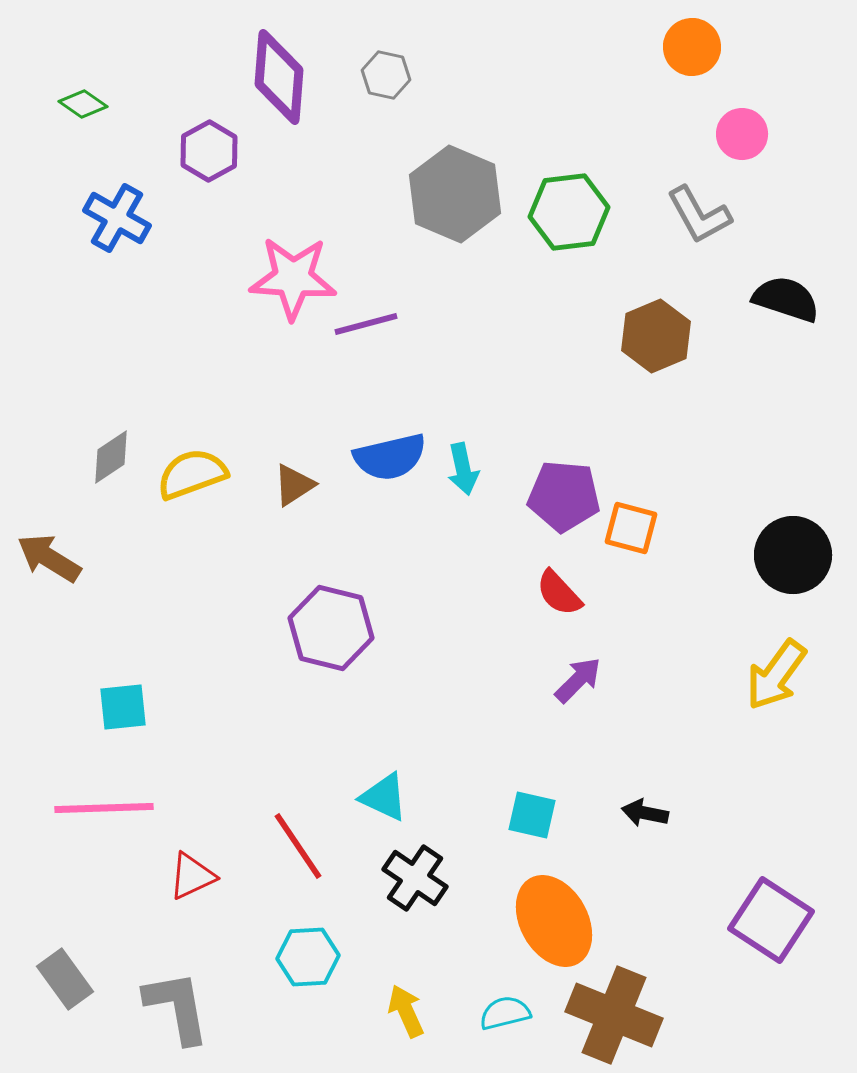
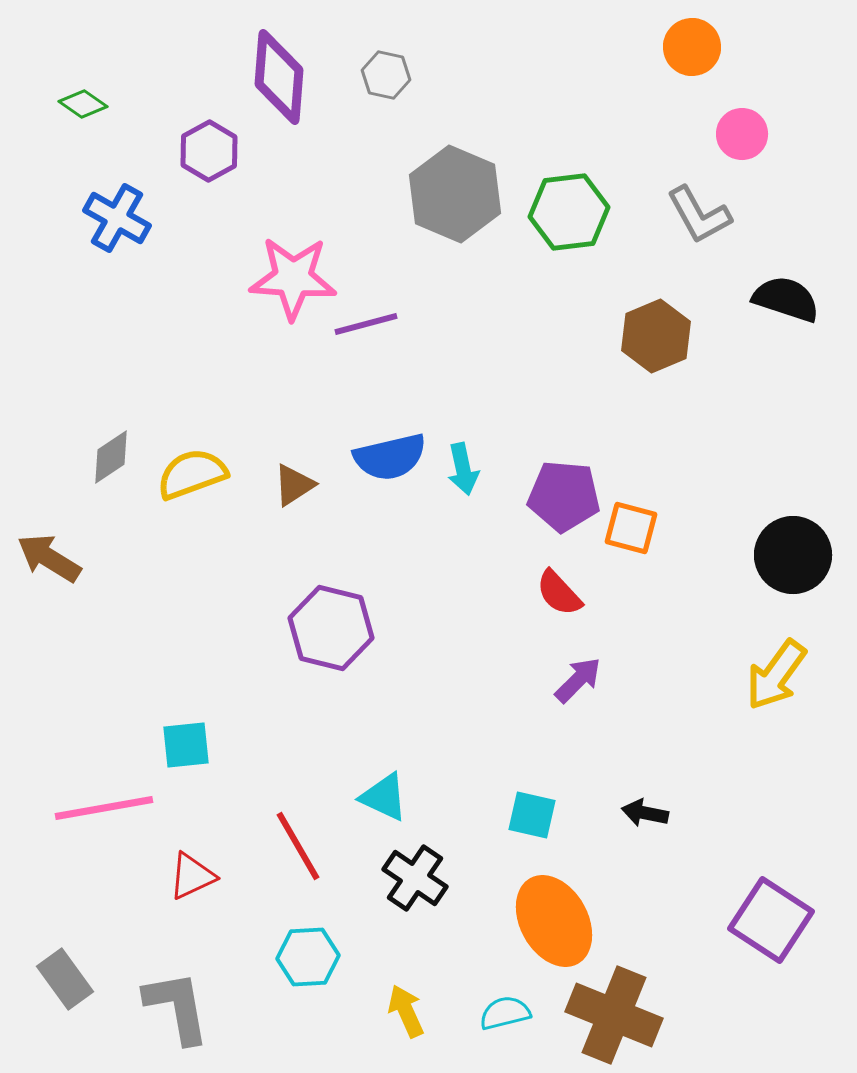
cyan square at (123, 707): moved 63 px right, 38 px down
pink line at (104, 808): rotated 8 degrees counterclockwise
red line at (298, 846): rotated 4 degrees clockwise
